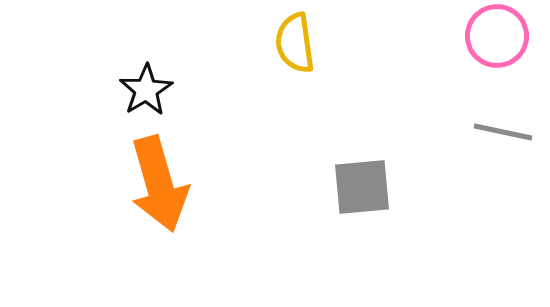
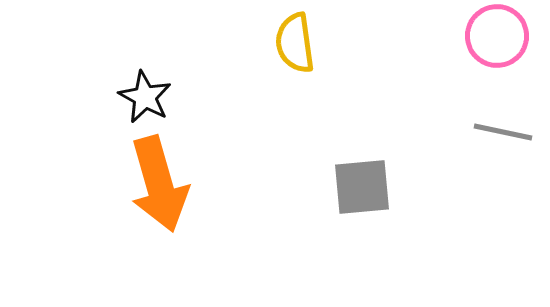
black star: moved 1 px left, 7 px down; rotated 12 degrees counterclockwise
